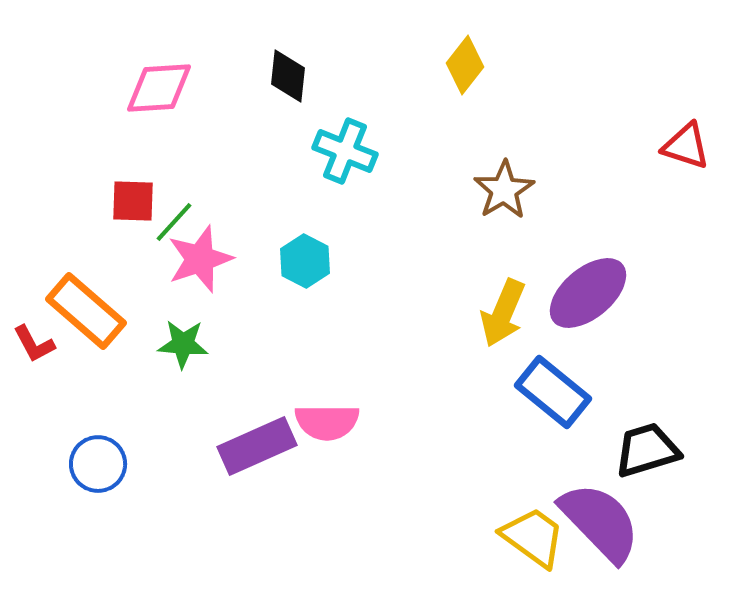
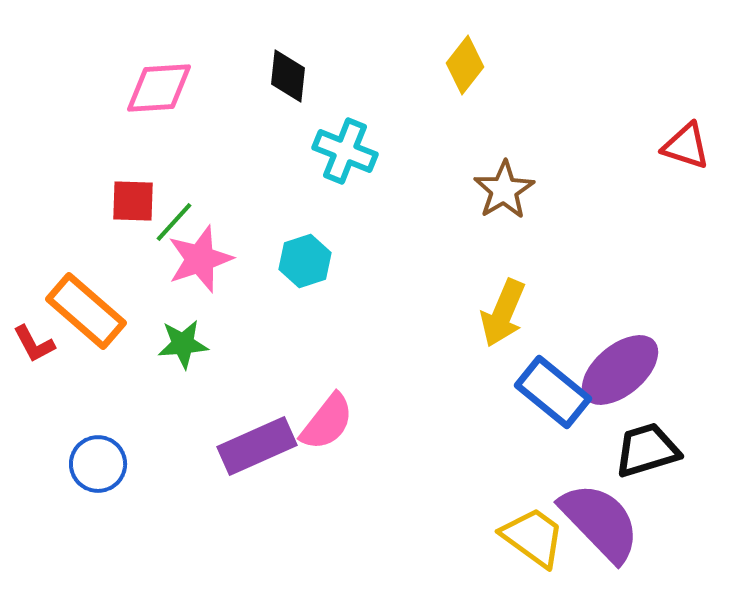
cyan hexagon: rotated 15 degrees clockwise
purple ellipse: moved 32 px right, 77 px down
green star: rotated 9 degrees counterclockwise
pink semicircle: rotated 52 degrees counterclockwise
